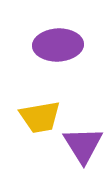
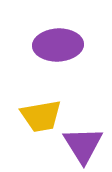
yellow trapezoid: moved 1 px right, 1 px up
